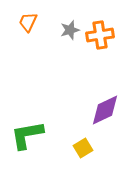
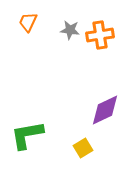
gray star: rotated 24 degrees clockwise
